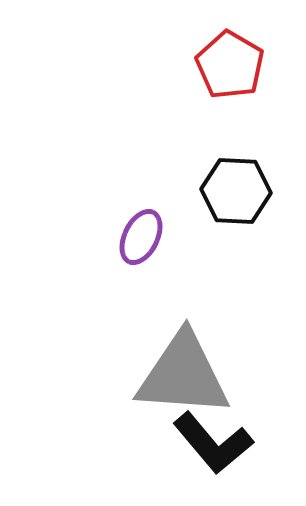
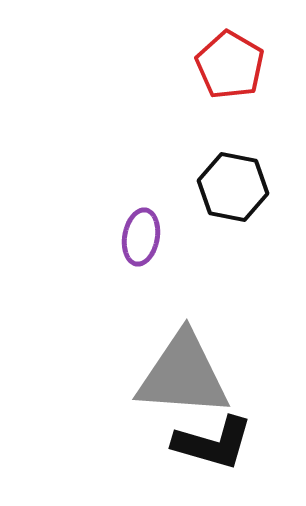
black hexagon: moved 3 px left, 4 px up; rotated 8 degrees clockwise
purple ellipse: rotated 16 degrees counterclockwise
black L-shape: rotated 34 degrees counterclockwise
